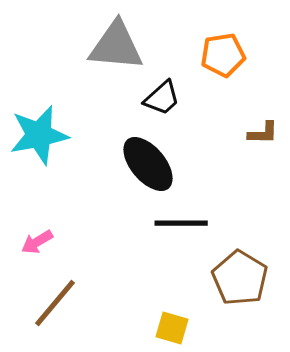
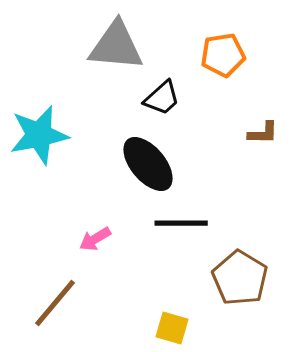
pink arrow: moved 58 px right, 3 px up
